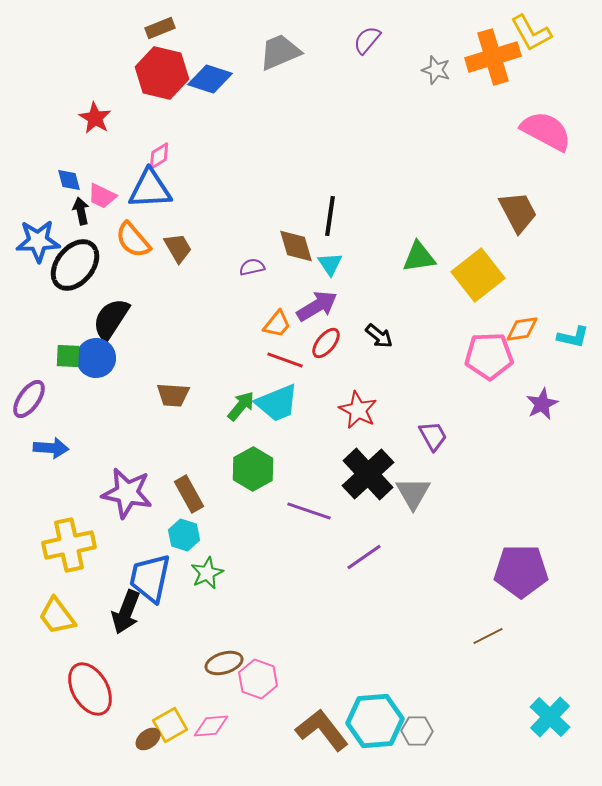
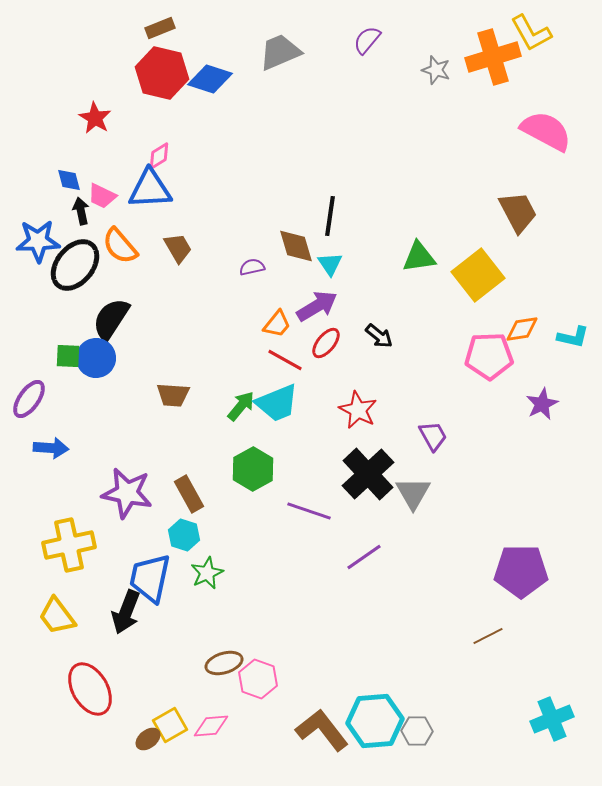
orange semicircle at (133, 240): moved 13 px left, 6 px down
red line at (285, 360): rotated 9 degrees clockwise
cyan cross at (550, 717): moved 2 px right, 2 px down; rotated 24 degrees clockwise
